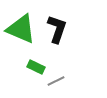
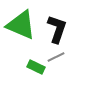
green triangle: moved 4 px up
gray line: moved 24 px up
